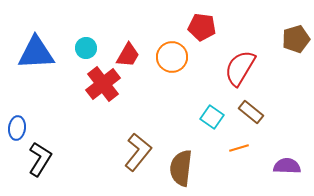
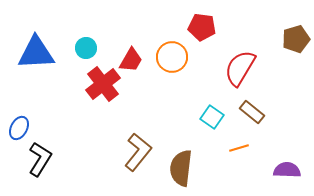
red trapezoid: moved 3 px right, 5 px down
brown rectangle: moved 1 px right
blue ellipse: moved 2 px right; rotated 20 degrees clockwise
purple semicircle: moved 4 px down
